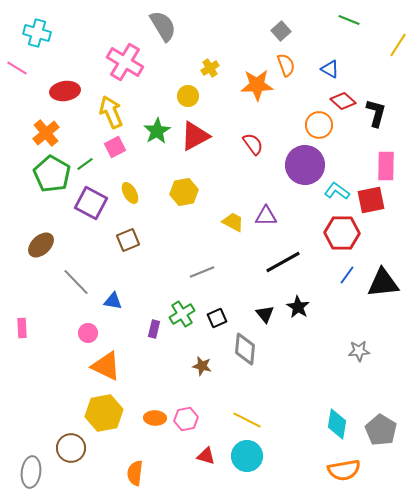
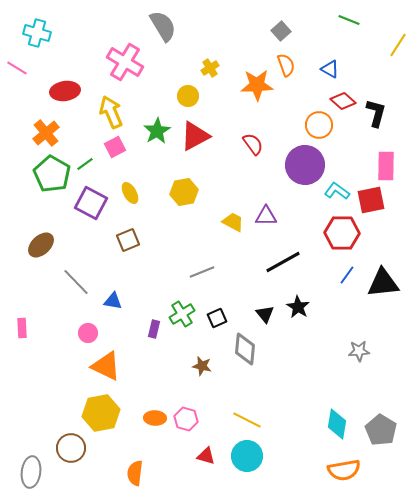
yellow hexagon at (104, 413): moved 3 px left
pink hexagon at (186, 419): rotated 25 degrees clockwise
